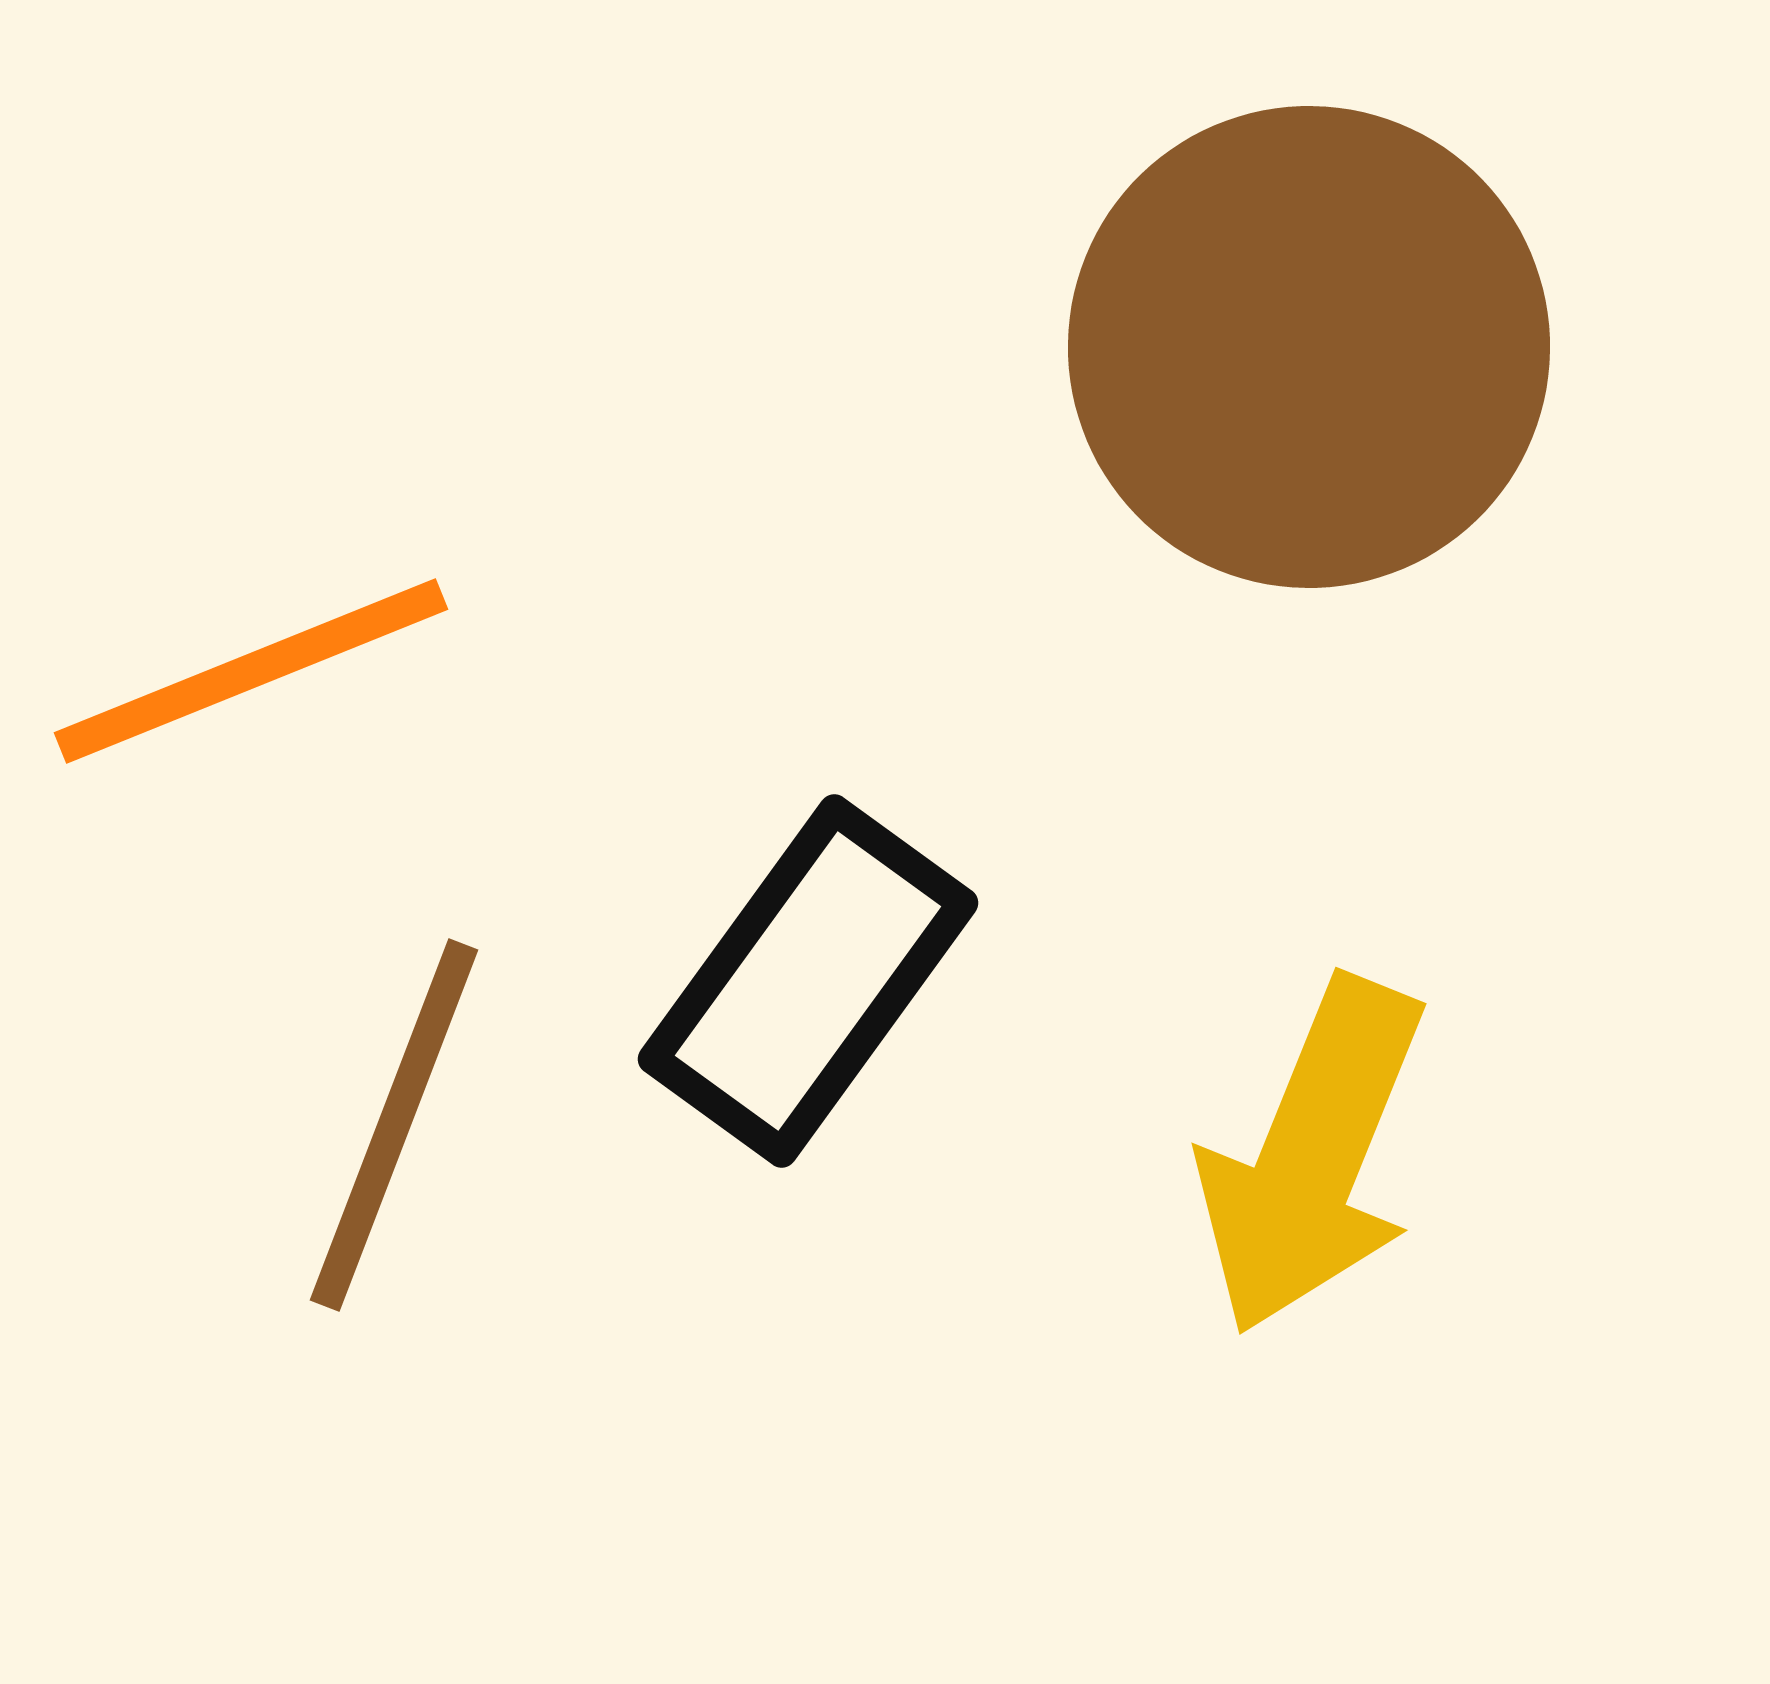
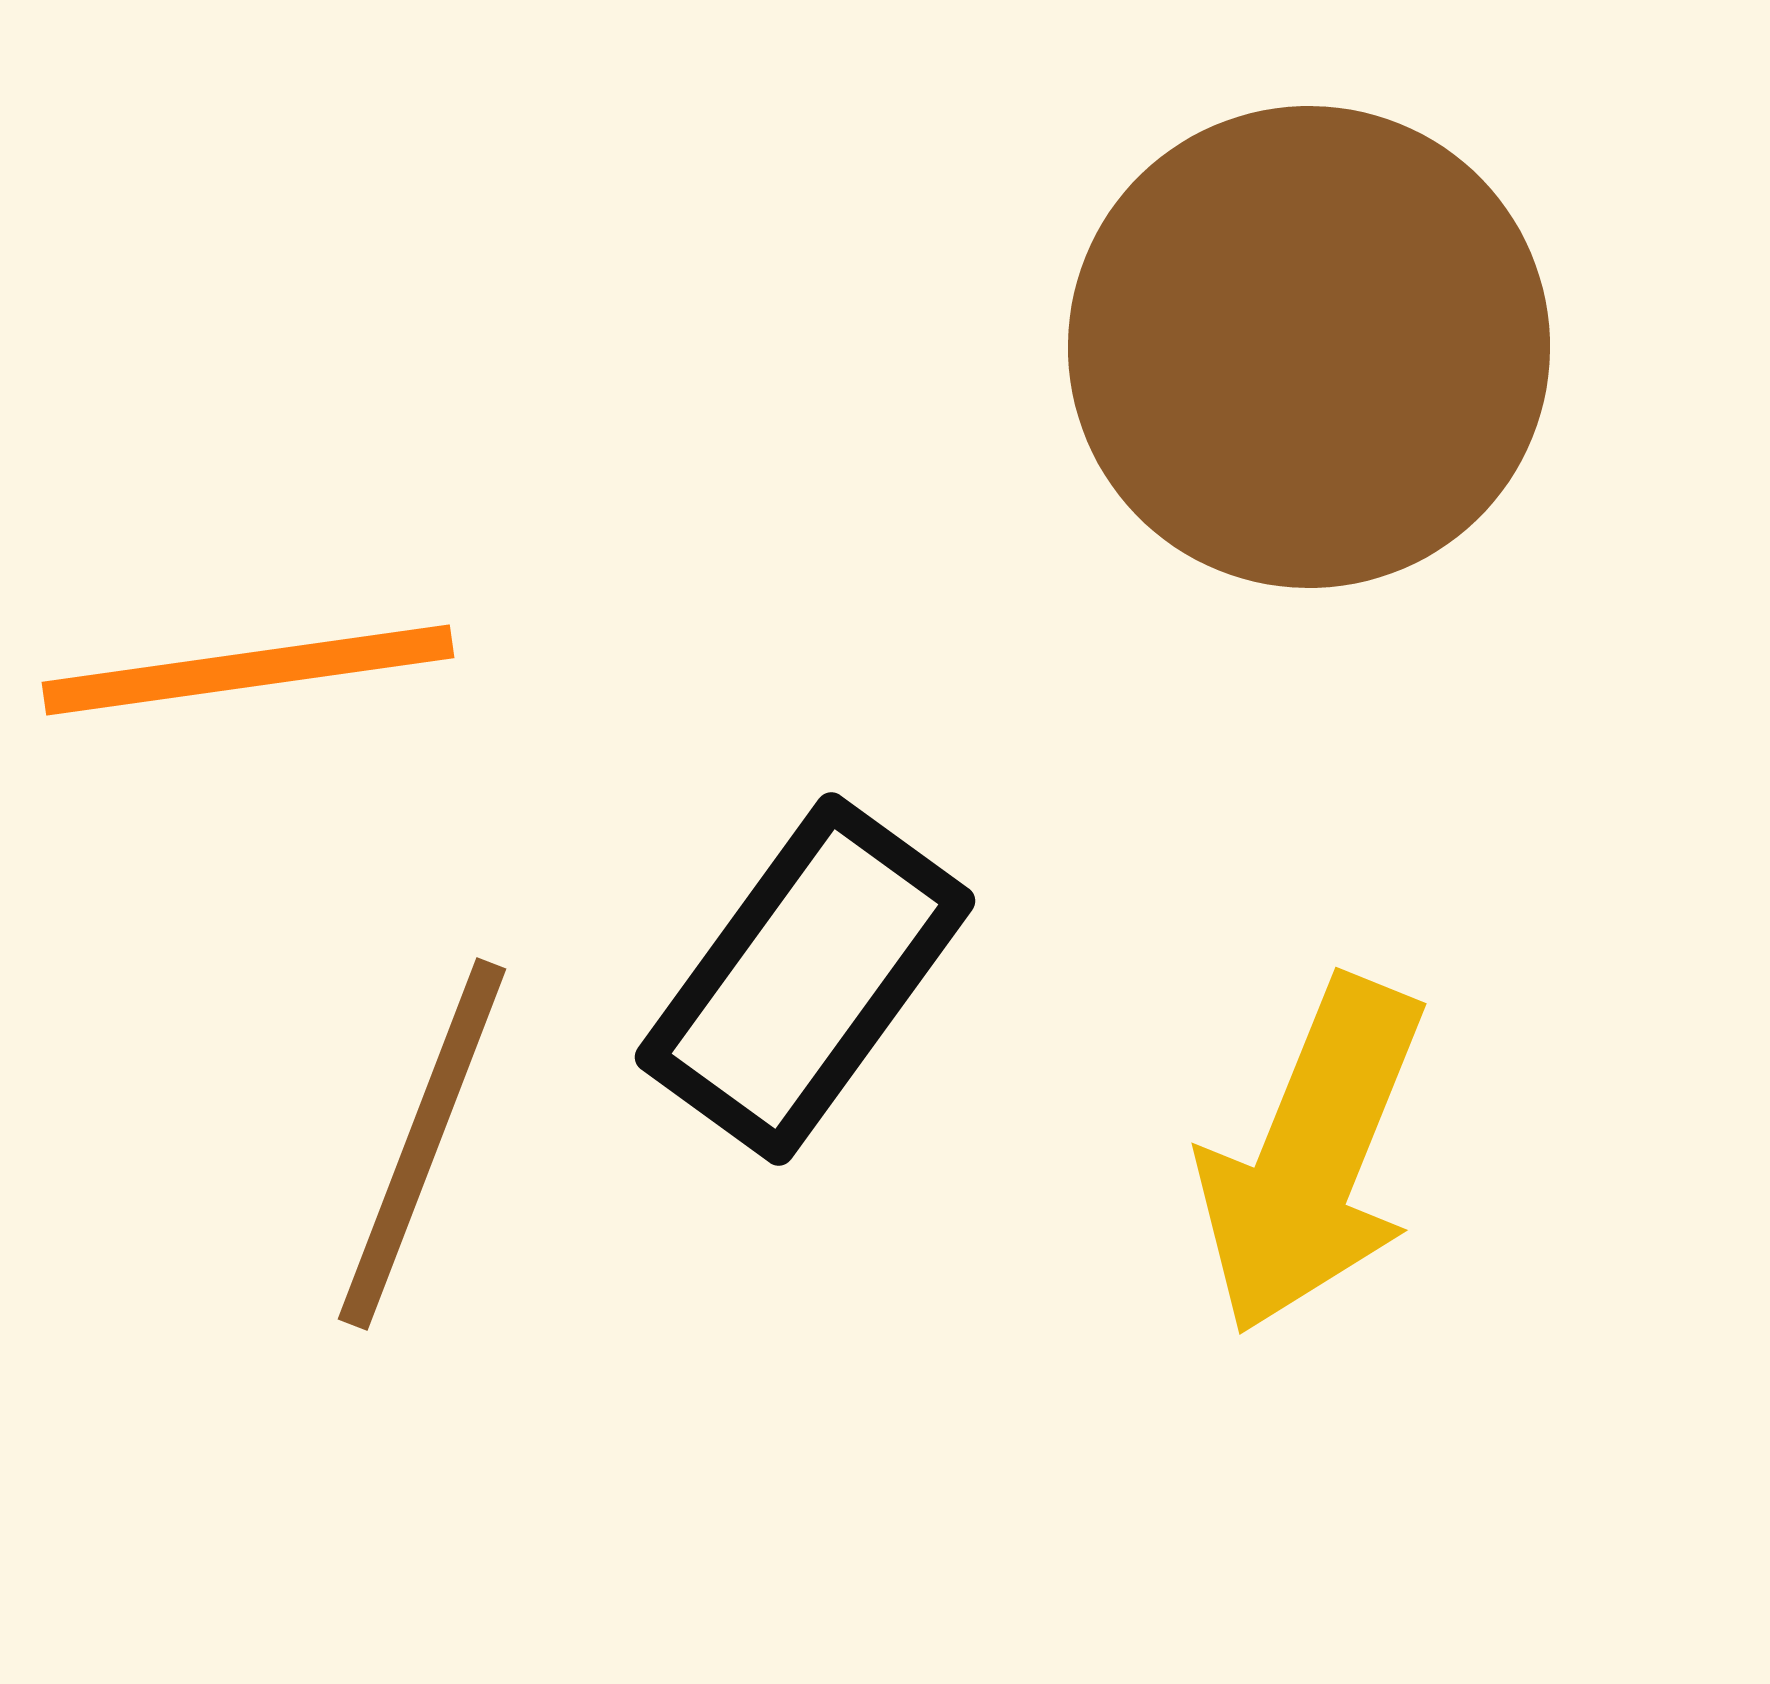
orange line: moved 3 px left, 1 px up; rotated 14 degrees clockwise
black rectangle: moved 3 px left, 2 px up
brown line: moved 28 px right, 19 px down
